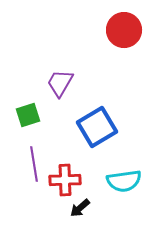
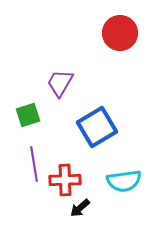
red circle: moved 4 px left, 3 px down
